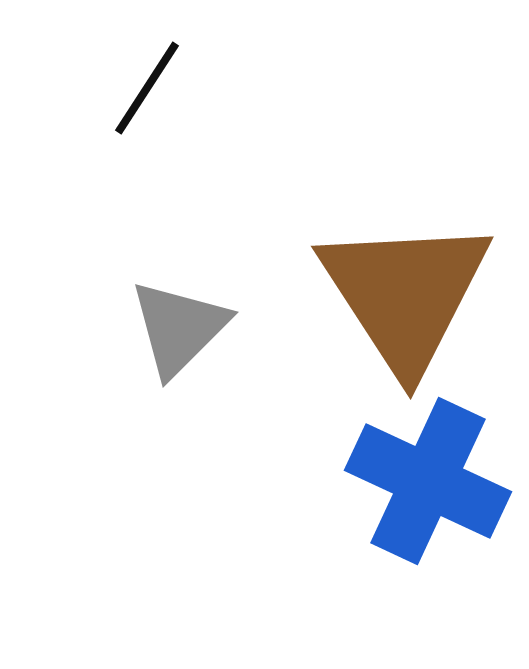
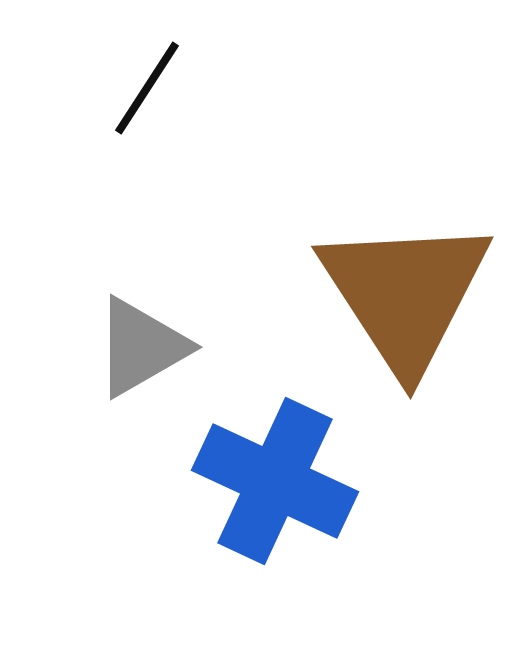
gray triangle: moved 38 px left, 19 px down; rotated 15 degrees clockwise
blue cross: moved 153 px left
